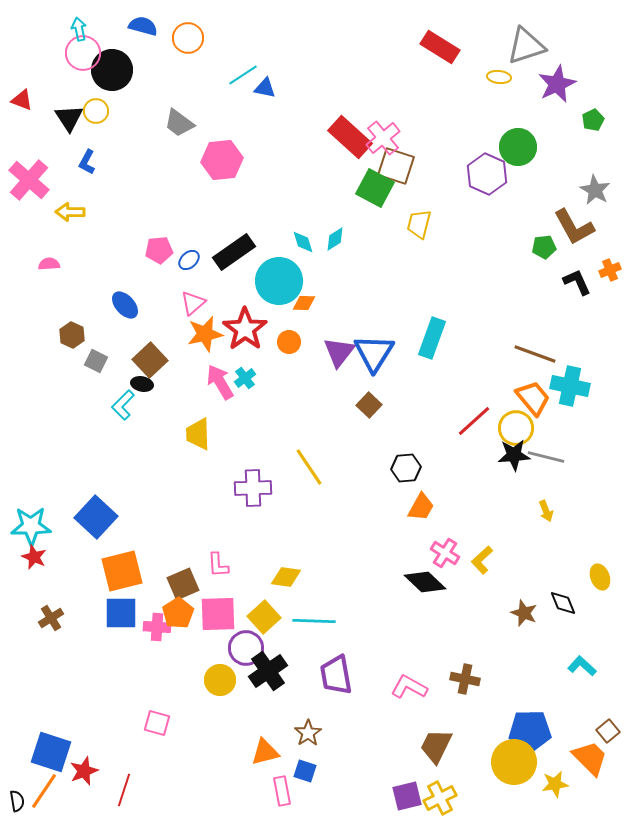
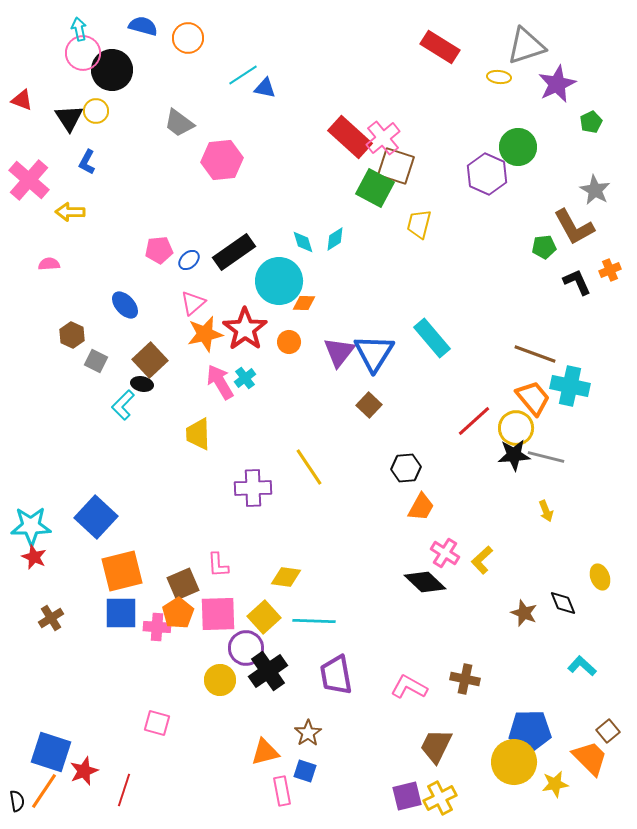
green pentagon at (593, 120): moved 2 px left, 2 px down
cyan rectangle at (432, 338): rotated 60 degrees counterclockwise
